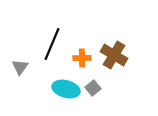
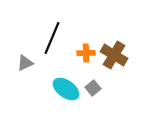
black line: moved 6 px up
orange cross: moved 4 px right, 5 px up
gray triangle: moved 5 px right, 4 px up; rotated 30 degrees clockwise
cyan ellipse: rotated 20 degrees clockwise
